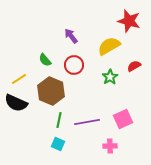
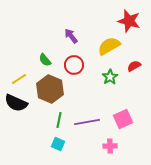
brown hexagon: moved 1 px left, 2 px up
